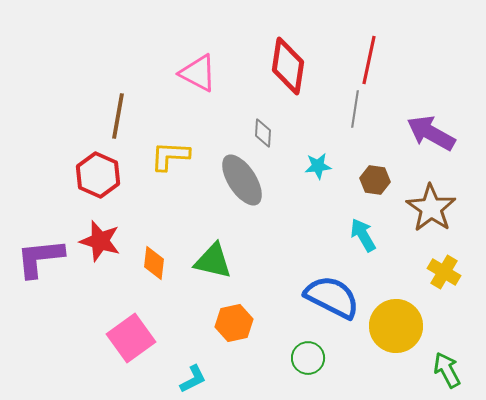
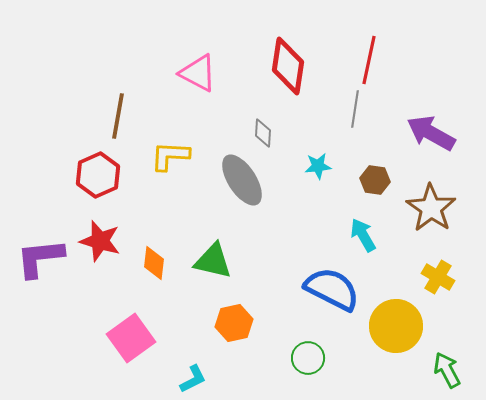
red hexagon: rotated 12 degrees clockwise
yellow cross: moved 6 px left, 5 px down
blue semicircle: moved 8 px up
